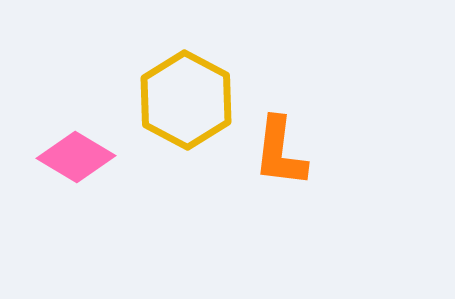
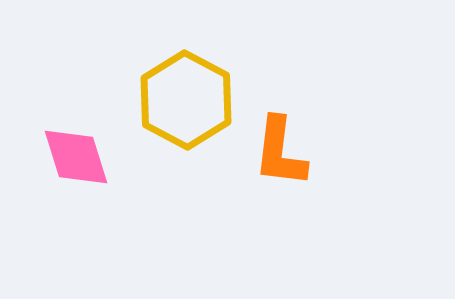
pink diamond: rotated 42 degrees clockwise
